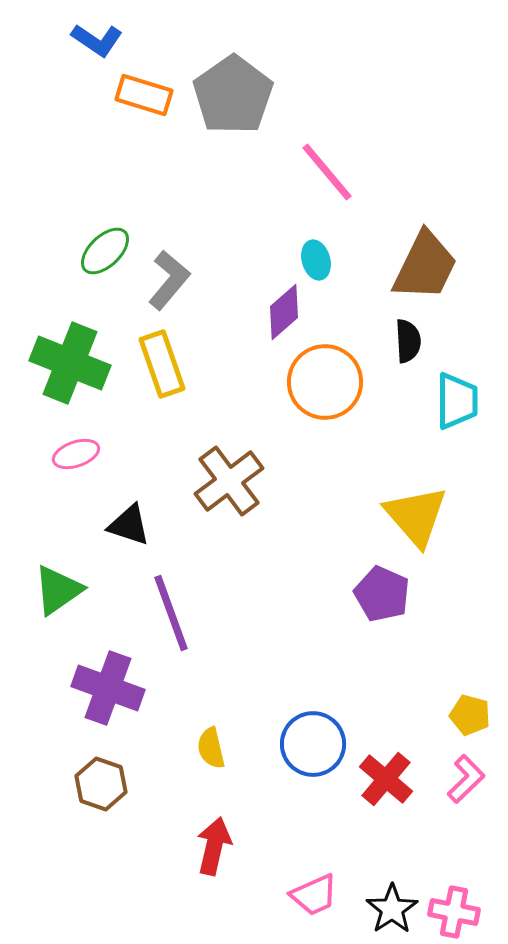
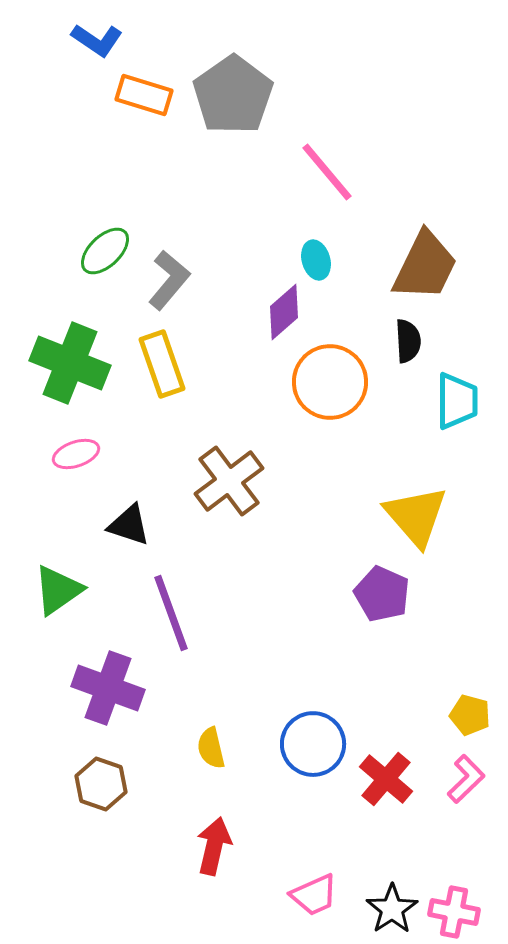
orange circle: moved 5 px right
